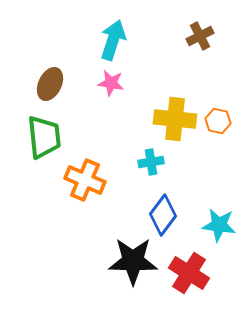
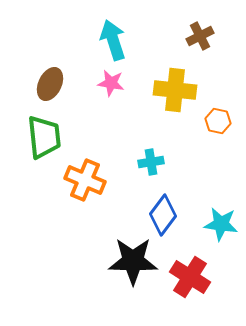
cyan arrow: rotated 36 degrees counterclockwise
yellow cross: moved 29 px up
cyan star: moved 2 px right, 1 px up
red cross: moved 1 px right, 4 px down
